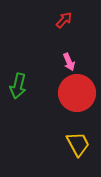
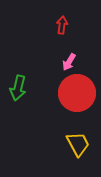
red arrow: moved 2 px left, 5 px down; rotated 36 degrees counterclockwise
pink arrow: rotated 54 degrees clockwise
green arrow: moved 2 px down
